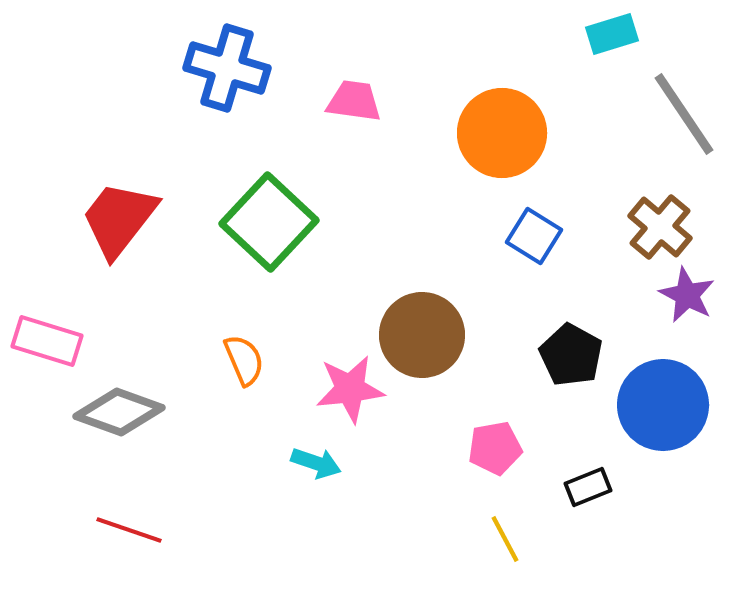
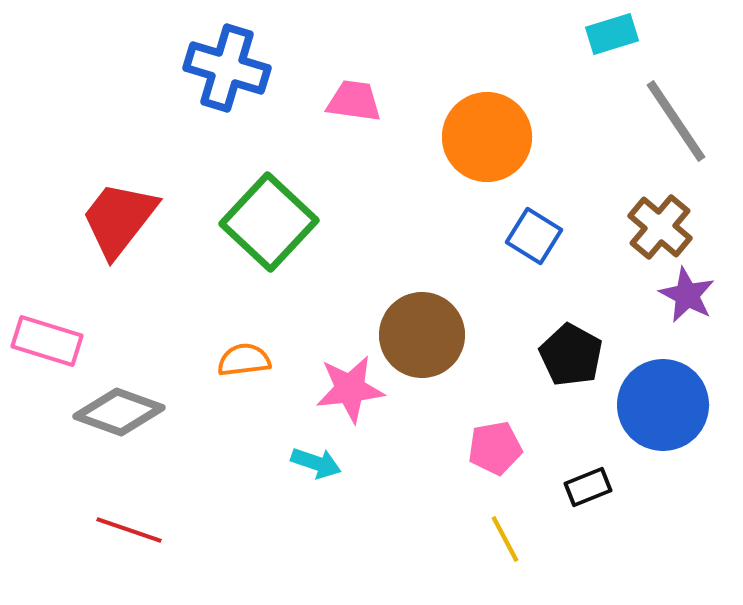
gray line: moved 8 px left, 7 px down
orange circle: moved 15 px left, 4 px down
orange semicircle: rotated 74 degrees counterclockwise
